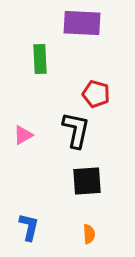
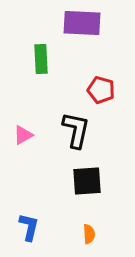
green rectangle: moved 1 px right
red pentagon: moved 5 px right, 4 px up
